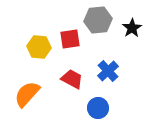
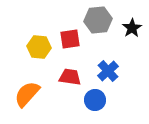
red trapezoid: moved 2 px left, 2 px up; rotated 20 degrees counterclockwise
blue circle: moved 3 px left, 8 px up
